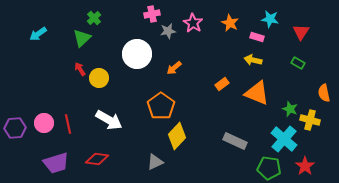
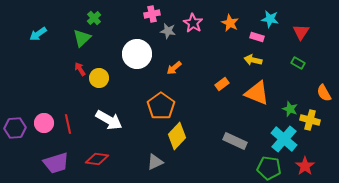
gray star: rotated 21 degrees clockwise
orange semicircle: rotated 18 degrees counterclockwise
